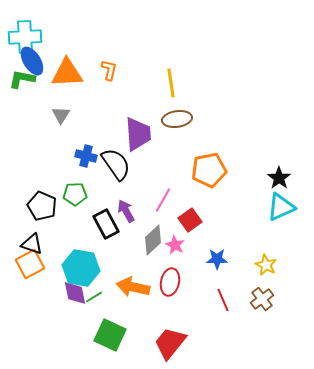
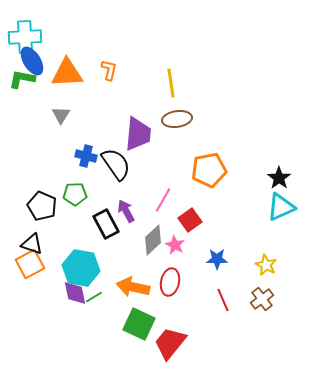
purple trapezoid: rotated 9 degrees clockwise
green square: moved 29 px right, 11 px up
